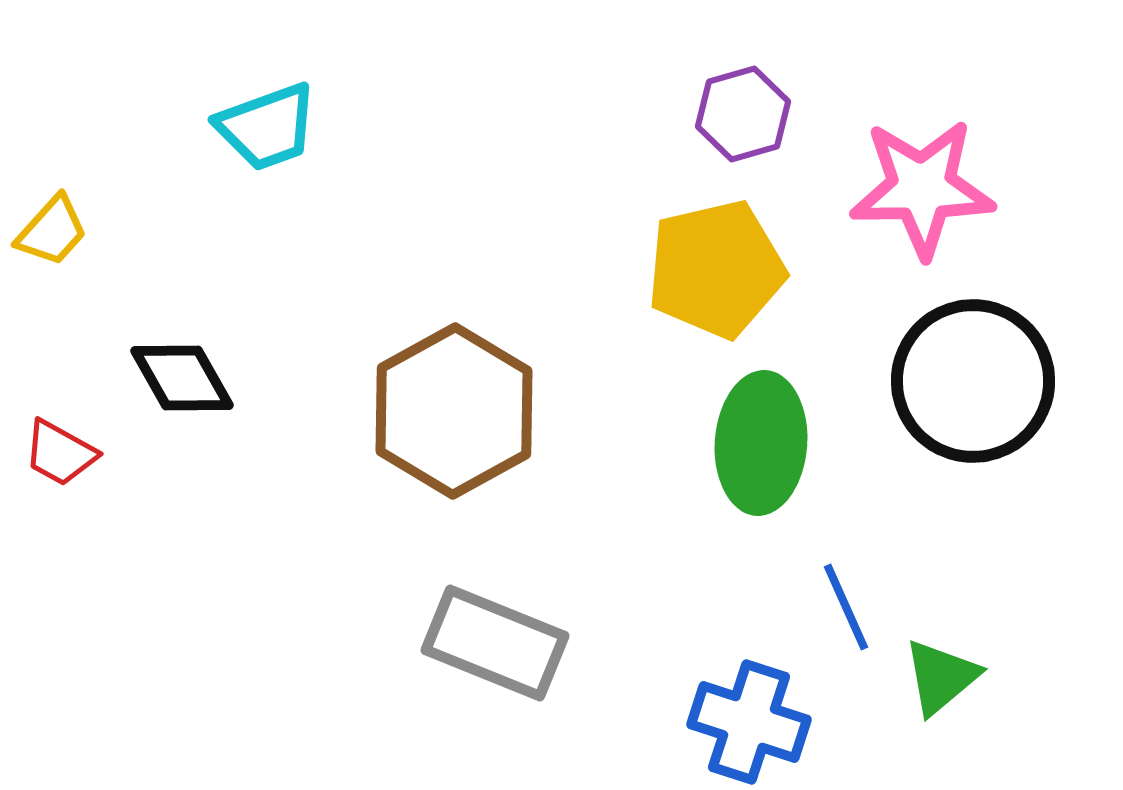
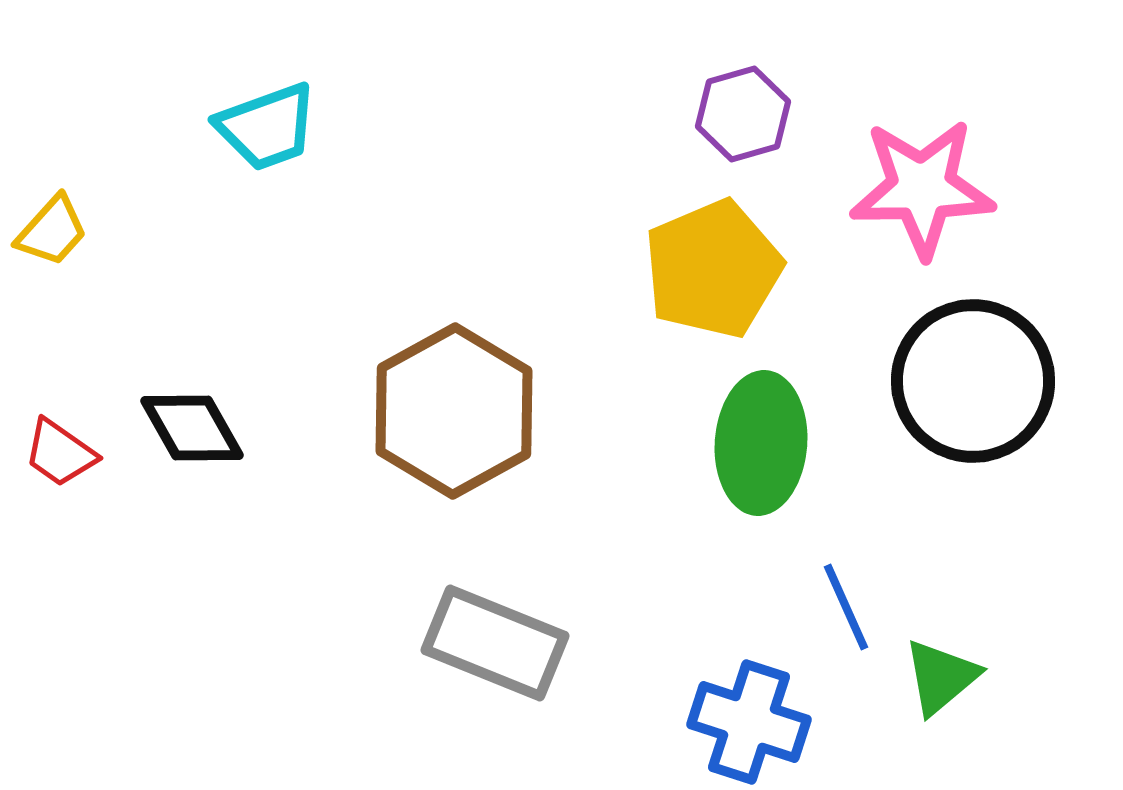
yellow pentagon: moved 3 px left; rotated 10 degrees counterclockwise
black diamond: moved 10 px right, 50 px down
red trapezoid: rotated 6 degrees clockwise
